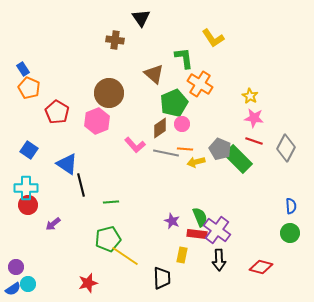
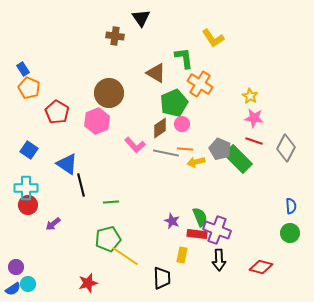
brown cross at (115, 40): moved 4 px up
brown triangle at (154, 74): moved 2 px right, 1 px up; rotated 10 degrees counterclockwise
purple cross at (217, 230): rotated 16 degrees counterclockwise
